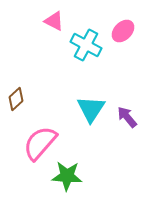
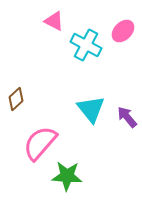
cyan triangle: rotated 12 degrees counterclockwise
